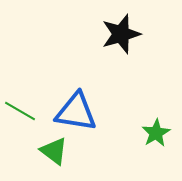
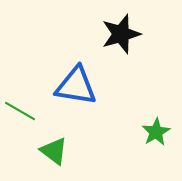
blue triangle: moved 26 px up
green star: moved 1 px up
